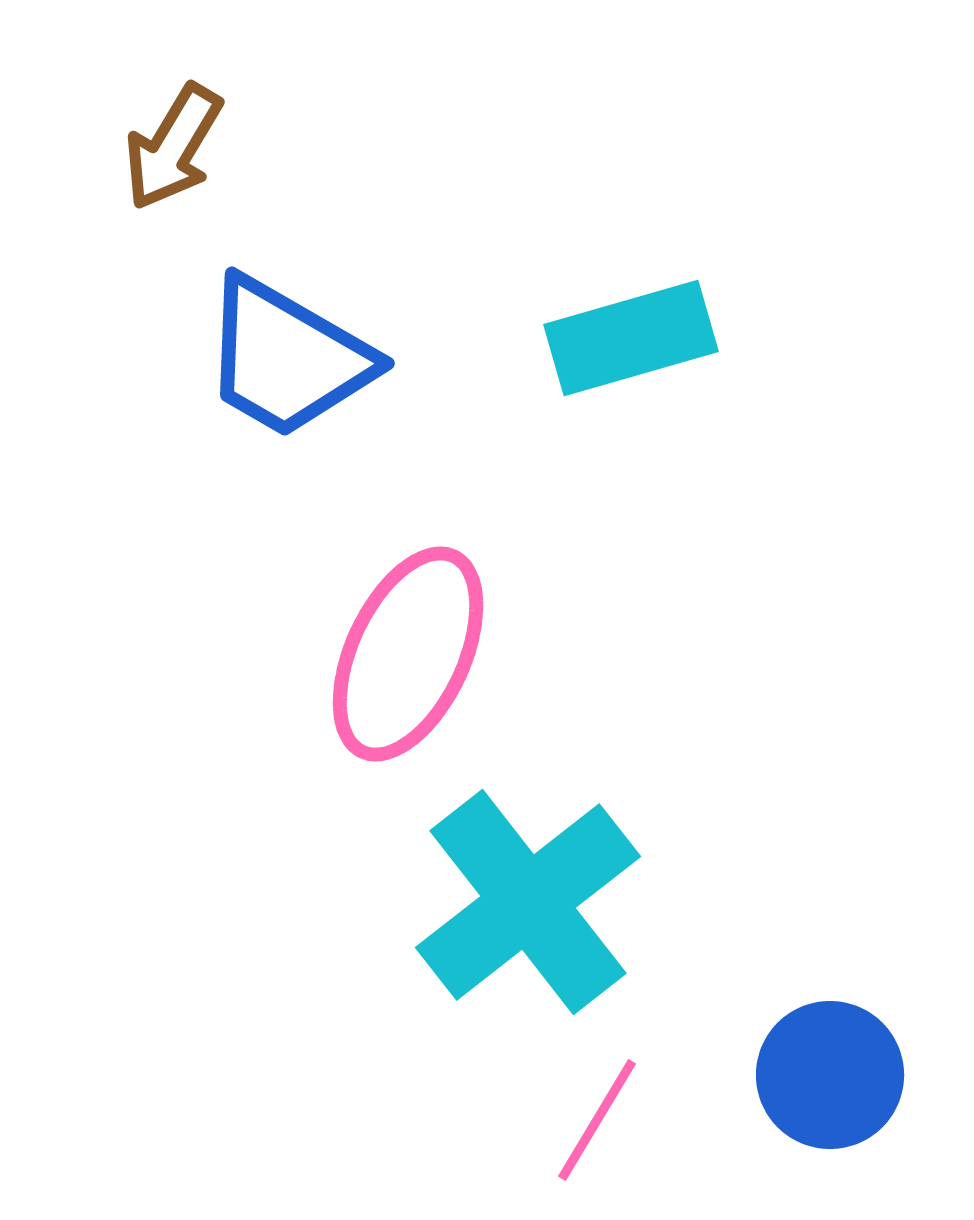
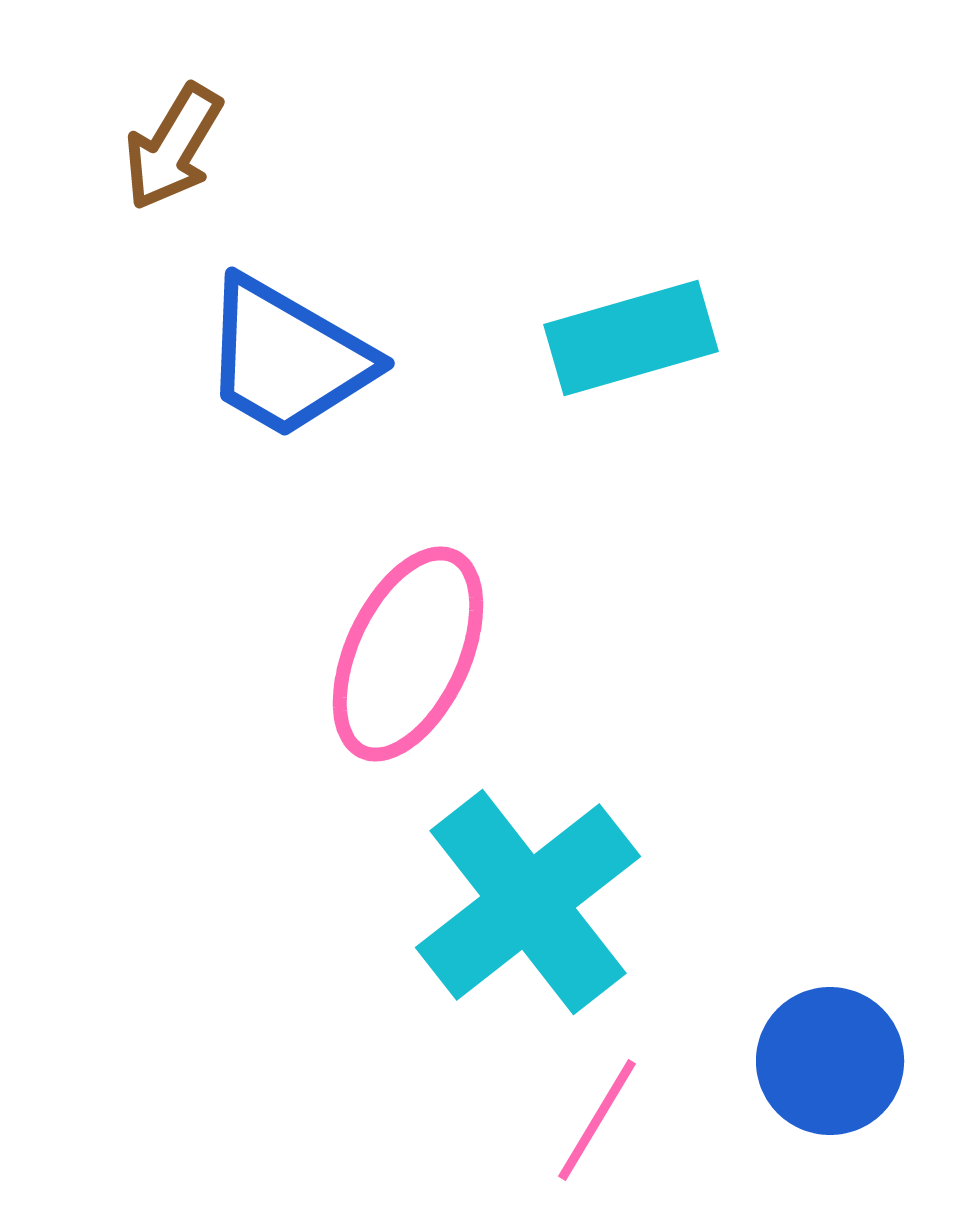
blue circle: moved 14 px up
